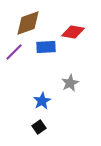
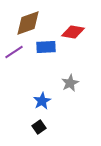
purple line: rotated 12 degrees clockwise
